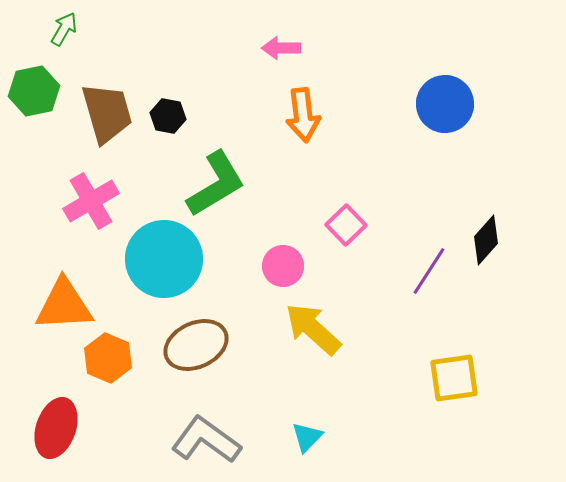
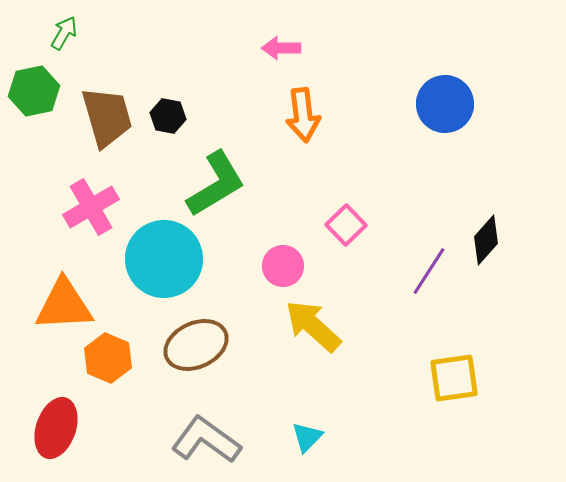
green arrow: moved 4 px down
brown trapezoid: moved 4 px down
pink cross: moved 6 px down
yellow arrow: moved 3 px up
